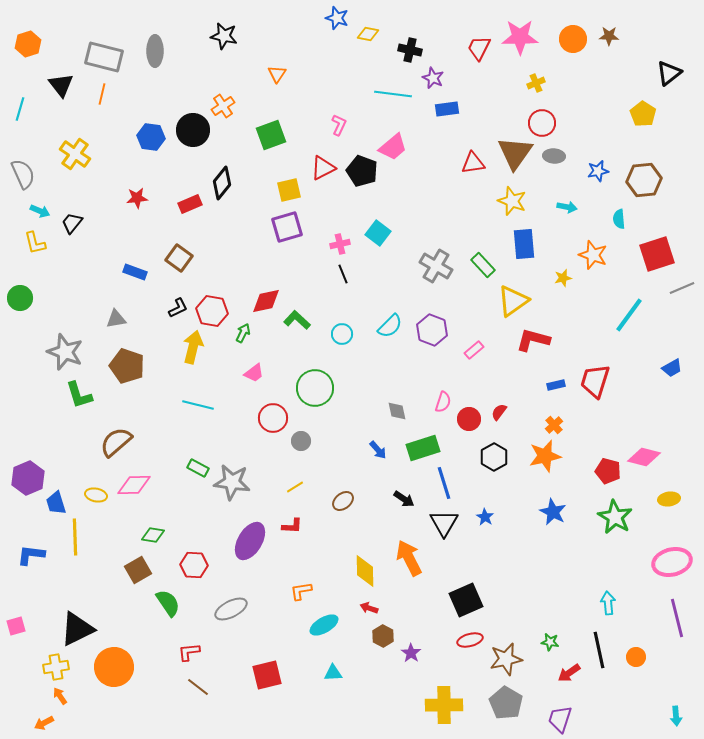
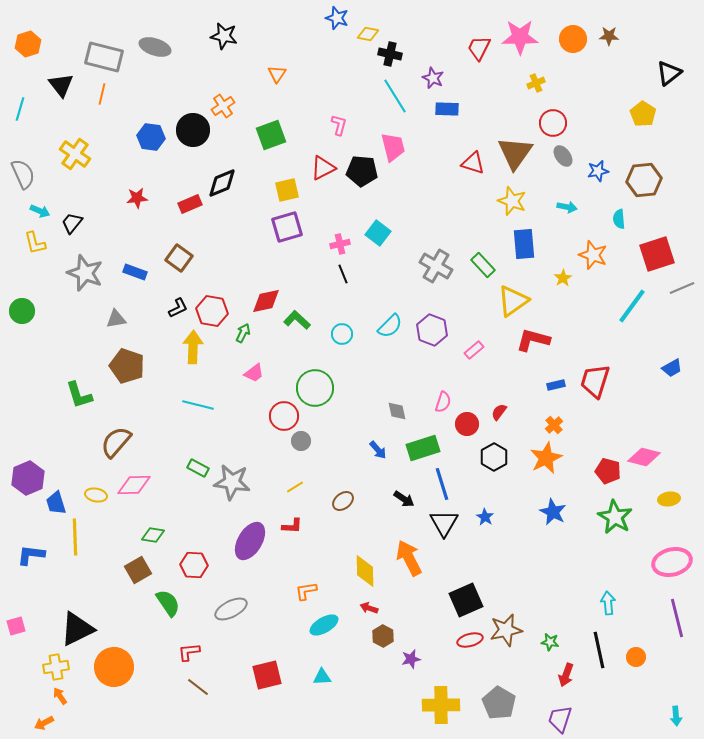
black cross at (410, 50): moved 20 px left, 4 px down
gray ellipse at (155, 51): moved 4 px up; rotated 72 degrees counterclockwise
cyan line at (393, 94): moved 2 px right, 2 px down; rotated 51 degrees clockwise
blue rectangle at (447, 109): rotated 10 degrees clockwise
red circle at (542, 123): moved 11 px right
pink L-shape at (339, 125): rotated 10 degrees counterclockwise
pink trapezoid at (393, 147): rotated 64 degrees counterclockwise
gray ellipse at (554, 156): moved 9 px right; rotated 50 degrees clockwise
red triangle at (473, 163): rotated 25 degrees clockwise
black pentagon at (362, 171): rotated 16 degrees counterclockwise
black diamond at (222, 183): rotated 28 degrees clockwise
yellow square at (289, 190): moved 2 px left
yellow star at (563, 278): rotated 18 degrees counterclockwise
green circle at (20, 298): moved 2 px right, 13 px down
cyan line at (629, 315): moved 3 px right, 9 px up
yellow arrow at (193, 347): rotated 12 degrees counterclockwise
gray star at (65, 352): moved 20 px right, 79 px up
red circle at (273, 418): moved 11 px right, 2 px up
red circle at (469, 419): moved 2 px left, 5 px down
brown semicircle at (116, 442): rotated 8 degrees counterclockwise
orange star at (545, 456): moved 1 px right, 2 px down; rotated 12 degrees counterclockwise
blue line at (444, 483): moved 2 px left, 1 px down
orange L-shape at (301, 591): moved 5 px right
purple star at (411, 653): moved 6 px down; rotated 24 degrees clockwise
brown star at (506, 659): moved 29 px up
cyan triangle at (333, 673): moved 11 px left, 4 px down
red arrow at (569, 673): moved 3 px left, 2 px down; rotated 35 degrees counterclockwise
gray pentagon at (506, 703): moved 7 px left
yellow cross at (444, 705): moved 3 px left
